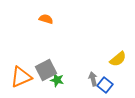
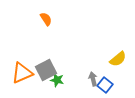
orange semicircle: rotated 40 degrees clockwise
orange triangle: moved 1 px right, 4 px up
